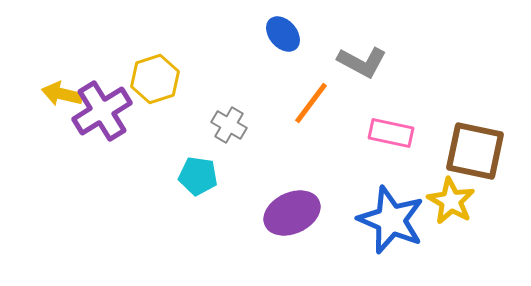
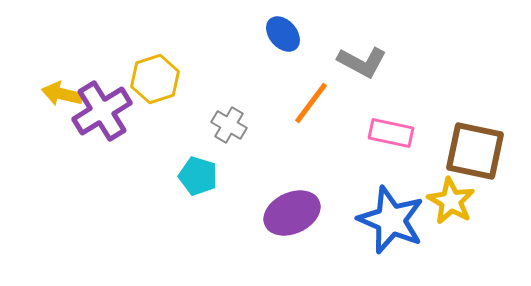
cyan pentagon: rotated 9 degrees clockwise
